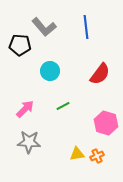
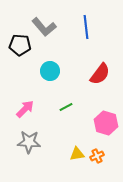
green line: moved 3 px right, 1 px down
